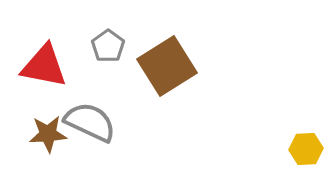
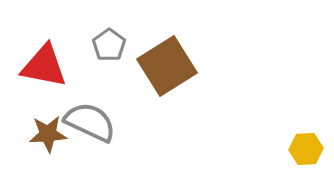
gray pentagon: moved 1 px right, 1 px up
